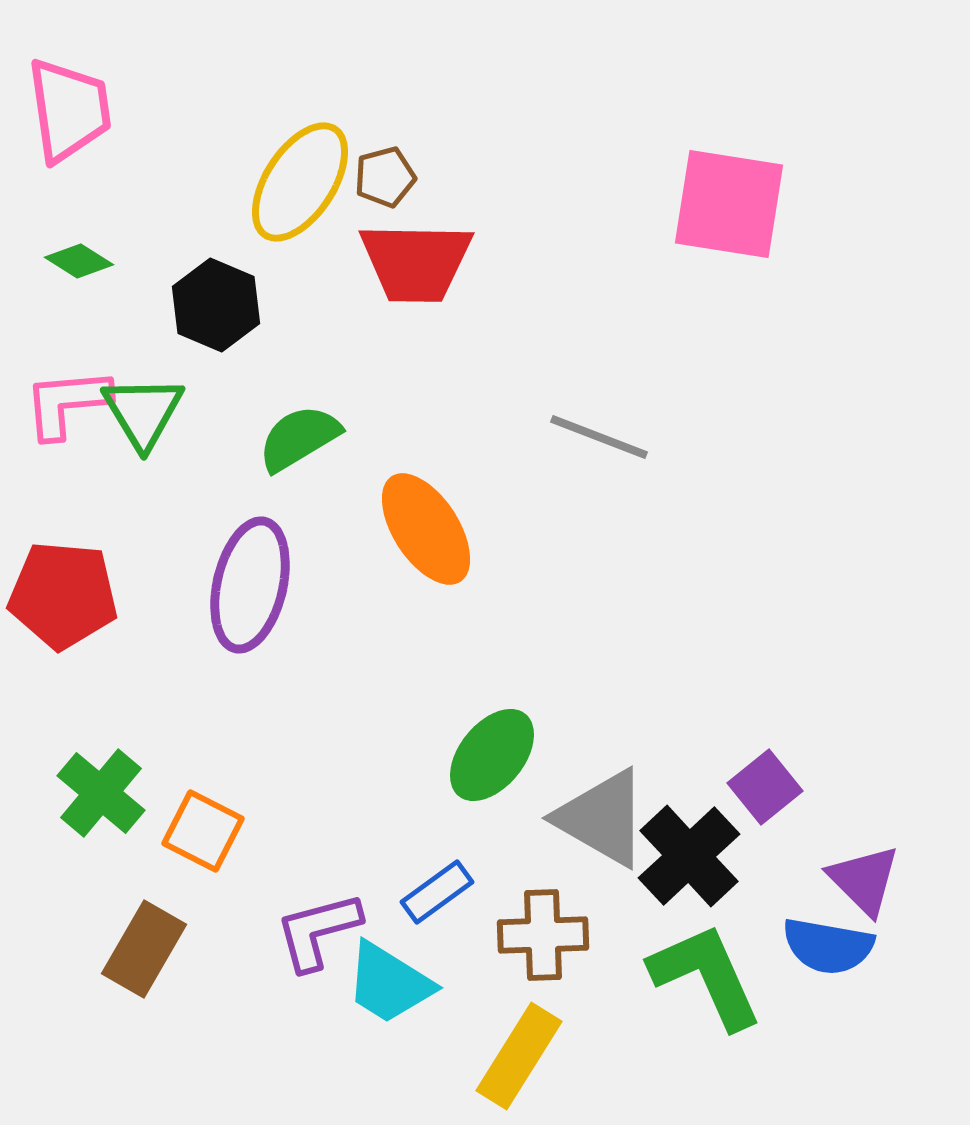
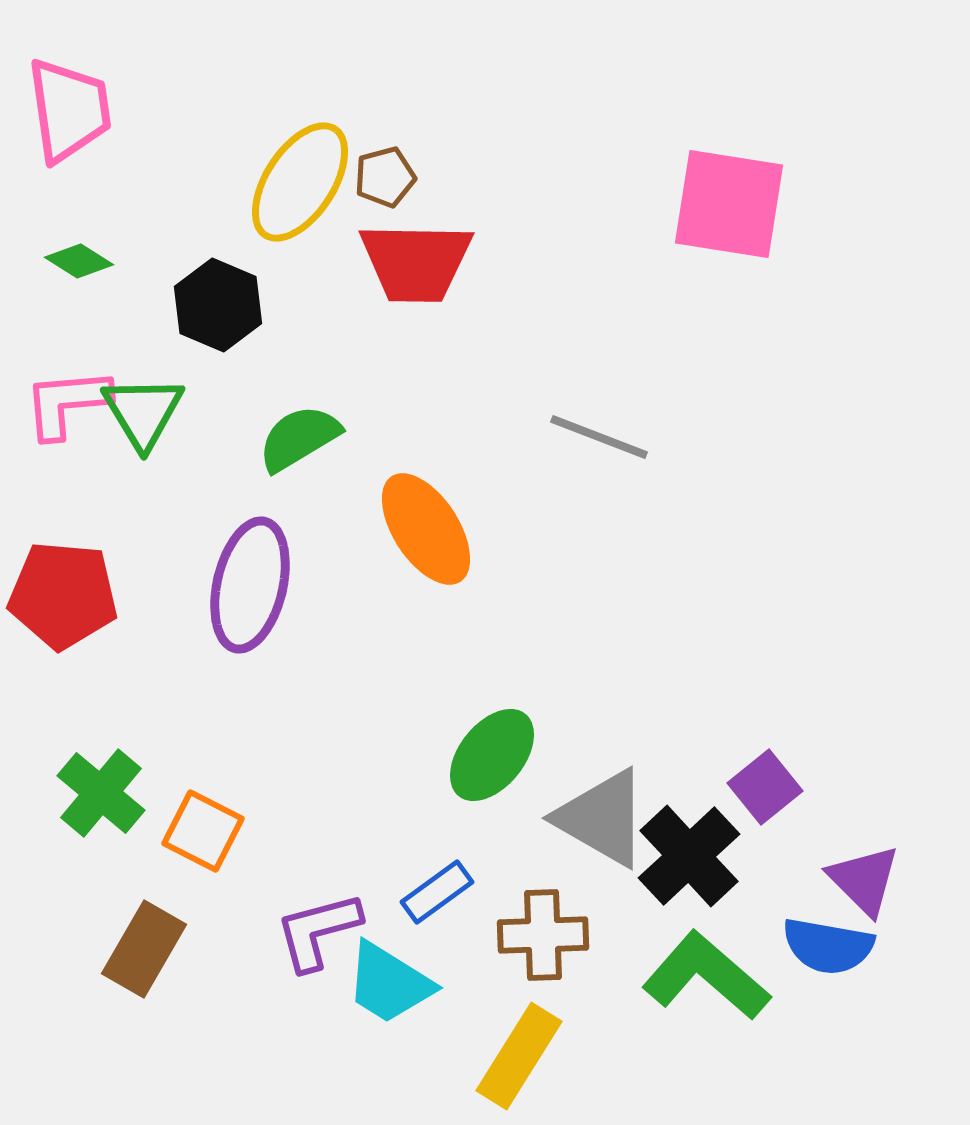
black hexagon: moved 2 px right
green L-shape: rotated 25 degrees counterclockwise
